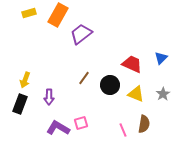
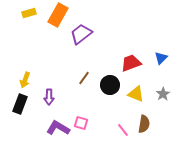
red trapezoid: moved 1 px left, 1 px up; rotated 45 degrees counterclockwise
pink square: rotated 32 degrees clockwise
pink line: rotated 16 degrees counterclockwise
